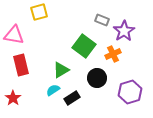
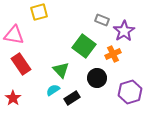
red rectangle: moved 1 px up; rotated 20 degrees counterclockwise
green triangle: rotated 42 degrees counterclockwise
